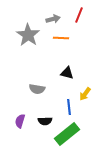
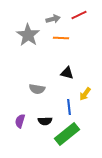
red line: rotated 42 degrees clockwise
